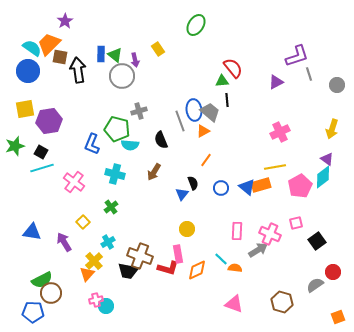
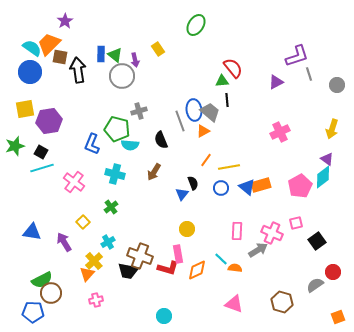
blue circle at (28, 71): moved 2 px right, 1 px down
yellow line at (275, 167): moved 46 px left
pink cross at (270, 234): moved 2 px right, 1 px up
cyan circle at (106, 306): moved 58 px right, 10 px down
